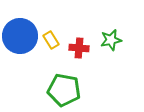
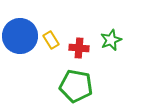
green star: rotated 10 degrees counterclockwise
green pentagon: moved 12 px right, 4 px up
